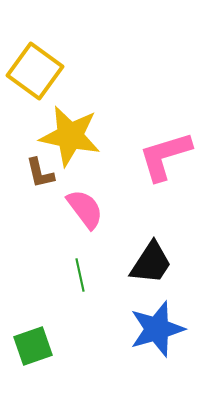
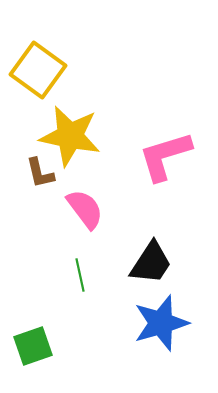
yellow square: moved 3 px right, 1 px up
blue star: moved 4 px right, 6 px up
